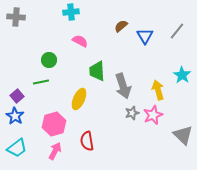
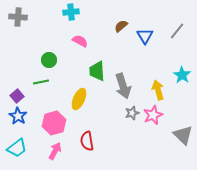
gray cross: moved 2 px right
blue star: moved 3 px right
pink hexagon: moved 1 px up
